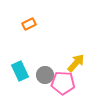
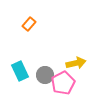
orange rectangle: rotated 24 degrees counterclockwise
yellow arrow: rotated 36 degrees clockwise
pink pentagon: rotated 30 degrees counterclockwise
